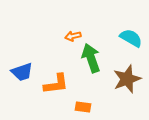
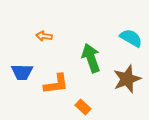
orange arrow: moved 29 px left; rotated 21 degrees clockwise
blue trapezoid: rotated 20 degrees clockwise
orange rectangle: rotated 35 degrees clockwise
